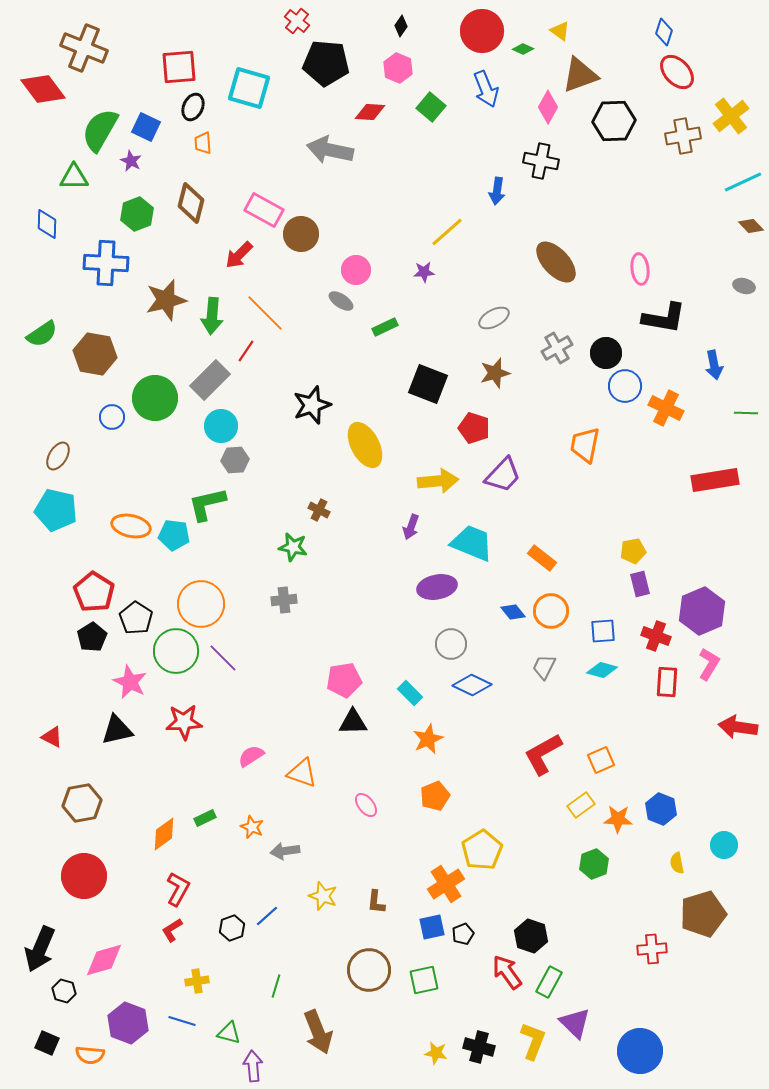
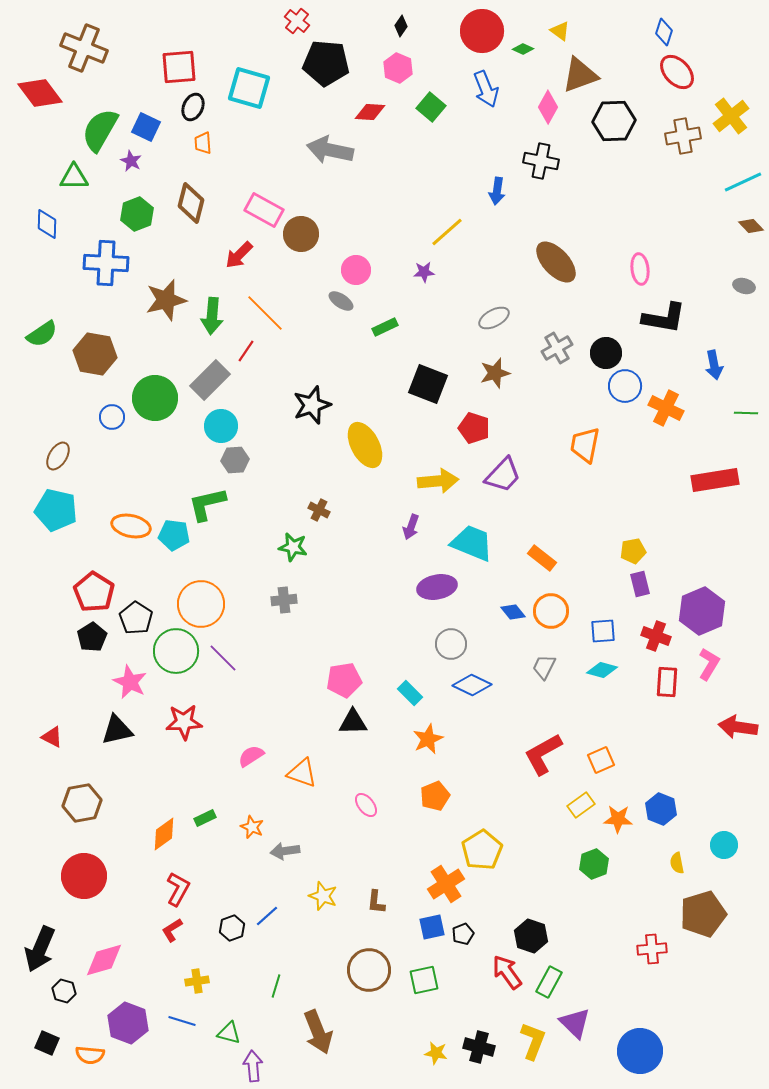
red diamond at (43, 89): moved 3 px left, 4 px down
